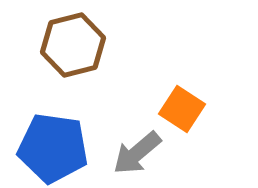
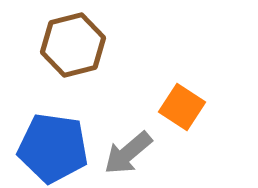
orange square: moved 2 px up
gray arrow: moved 9 px left
